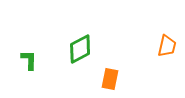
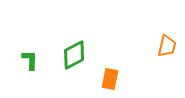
green diamond: moved 6 px left, 6 px down
green L-shape: moved 1 px right
